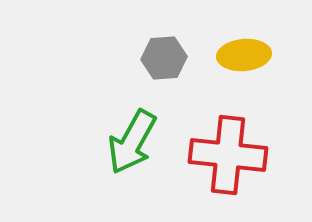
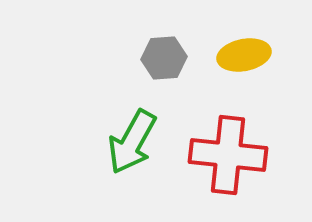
yellow ellipse: rotated 6 degrees counterclockwise
